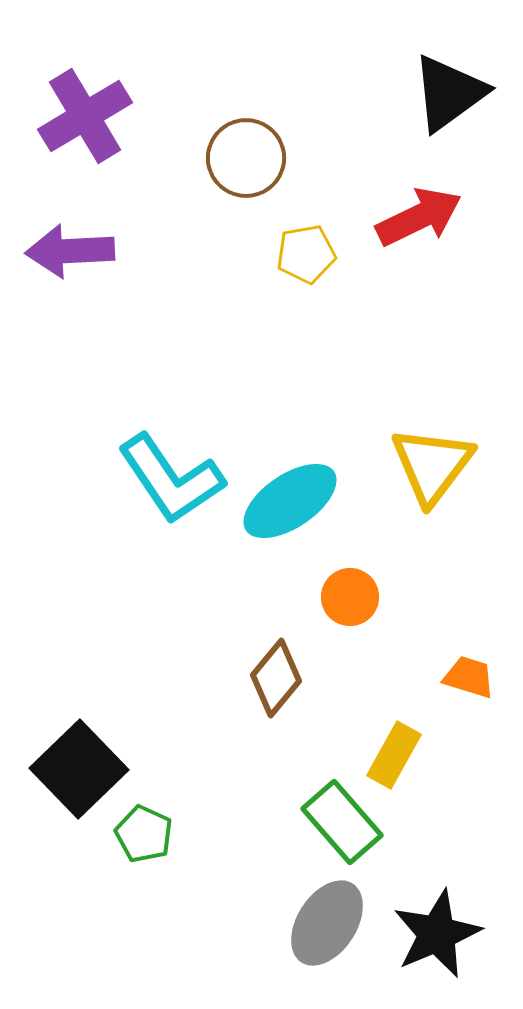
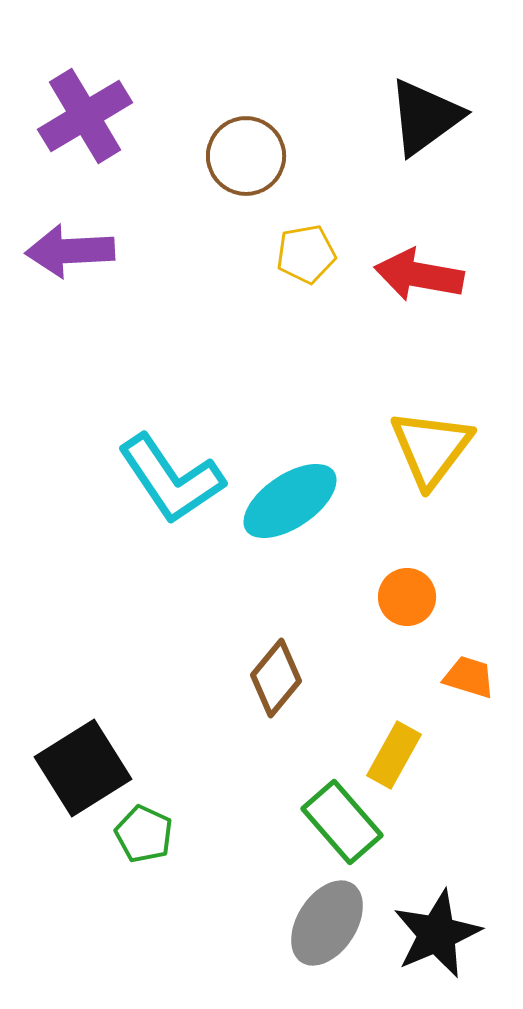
black triangle: moved 24 px left, 24 px down
brown circle: moved 2 px up
red arrow: moved 58 px down; rotated 144 degrees counterclockwise
yellow triangle: moved 1 px left, 17 px up
orange circle: moved 57 px right
black square: moved 4 px right, 1 px up; rotated 12 degrees clockwise
